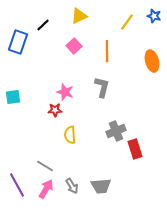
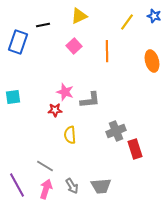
black line: rotated 32 degrees clockwise
gray L-shape: moved 12 px left, 13 px down; rotated 70 degrees clockwise
pink arrow: rotated 12 degrees counterclockwise
